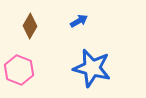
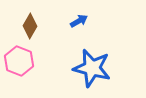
pink hexagon: moved 9 px up
